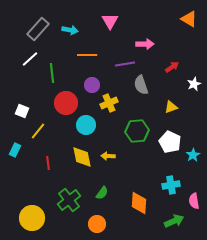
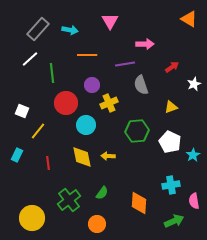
cyan rectangle: moved 2 px right, 5 px down
